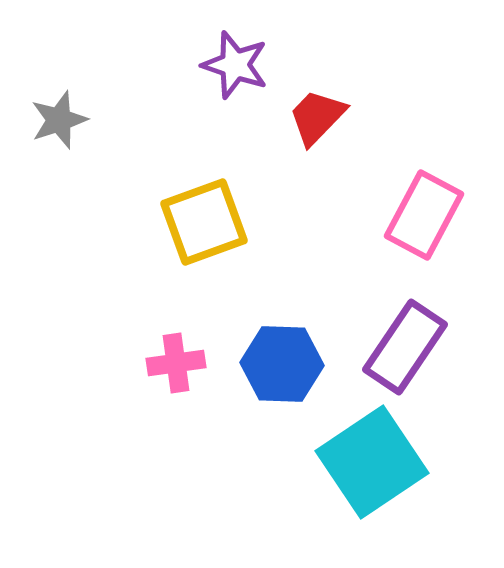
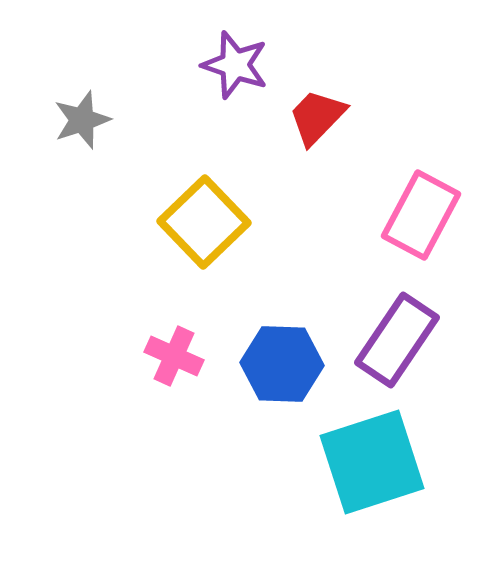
gray star: moved 23 px right
pink rectangle: moved 3 px left
yellow square: rotated 24 degrees counterclockwise
purple rectangle: moved 8 px left, 7 px up
pink cross: moved 2 px left, 7 px up; rotated 32 degrees clockwise
cyan square: rotated 16 degrees clockwise
